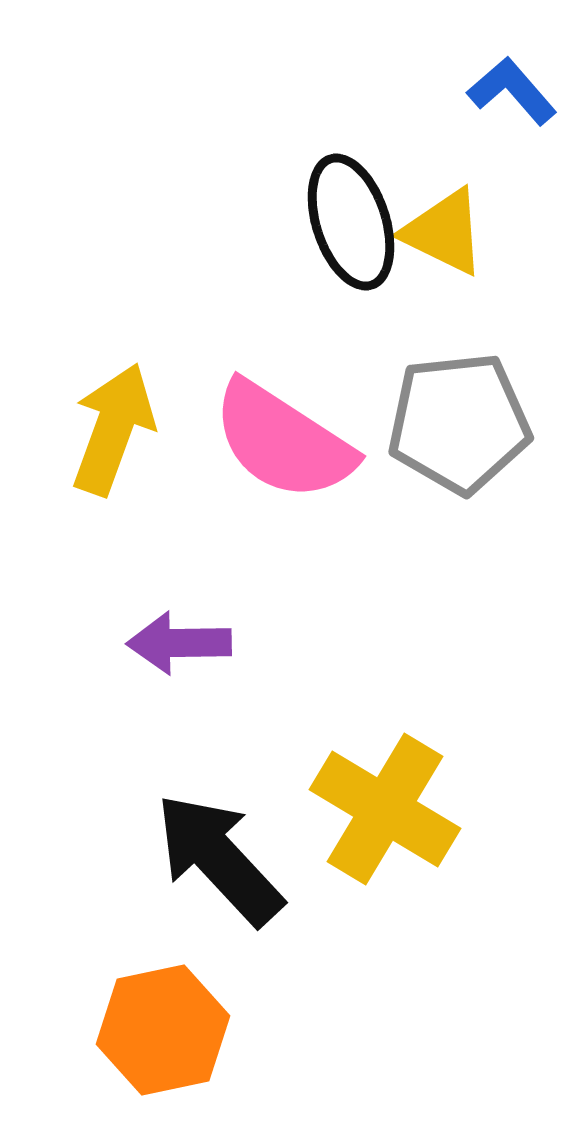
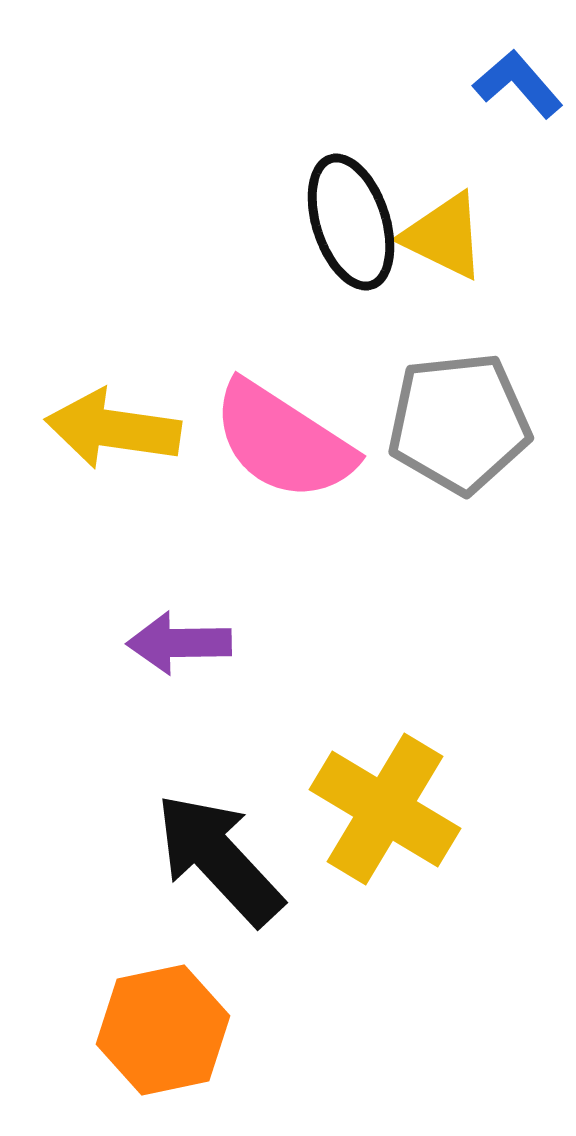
blue L-shape: moved 6 px right, 7 px up
yellow triangle: moved 4 px down
yellow arrow: rotated 102 degrees counterclockwise
